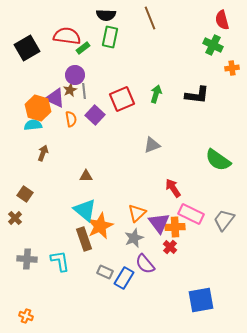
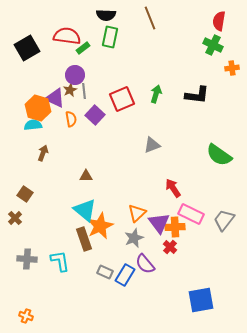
red semicircle at (222, 20): moved 3 px left, 1 px down; rotated 24 degrees clockwise
green semicircle at (218, 160): moved 1 px right, 5 px up
blue rectangle at (124, 278): moved 1 px right, 3 px up
